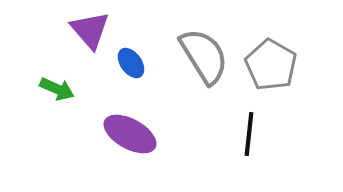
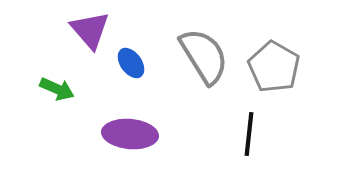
gray pentagon: moved 3 px right, 2 px down
purple ellipse: rotated 24 degrees counterclockwise
